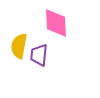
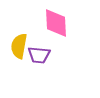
purple trapezoid: rotated 90 degrees counterclockwise
